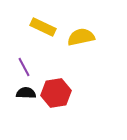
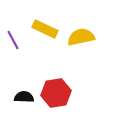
yellow rectangle: moved 2 px right, 2 px down
purple line: moved 11 px left, 27 px up
black semicircle: moved 2 px left, 4 px down
